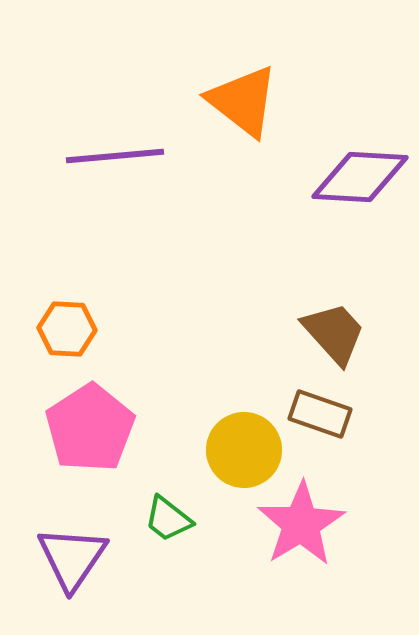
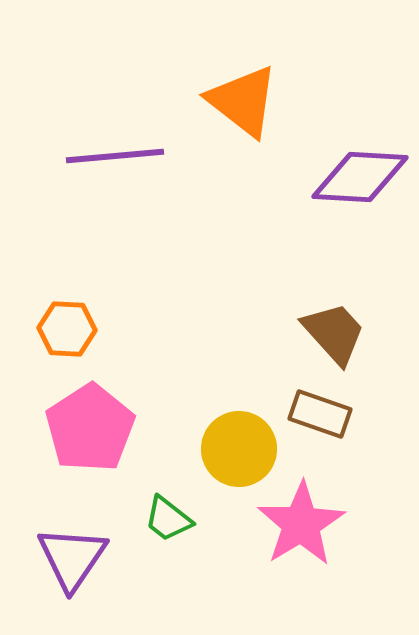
yellow circle: moved 5 px left, 1 px up
